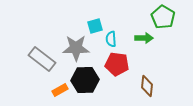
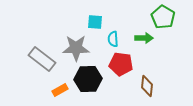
cyan square: moved 4 px up; rotated 21 degrees clockwise
cyan semicircle: moved 2 px right
red pentagon: moved 4 px right
black hexagon: moved 3 px right, 1 px up
